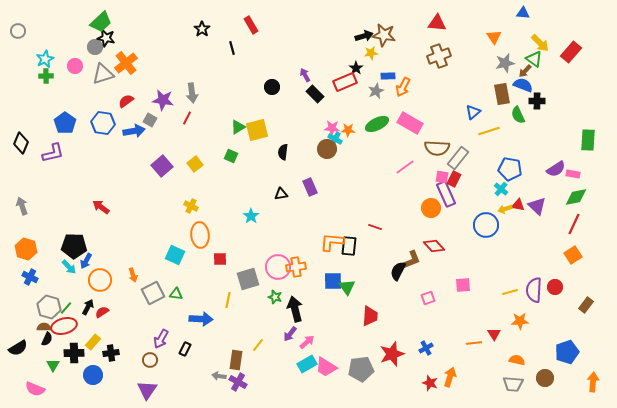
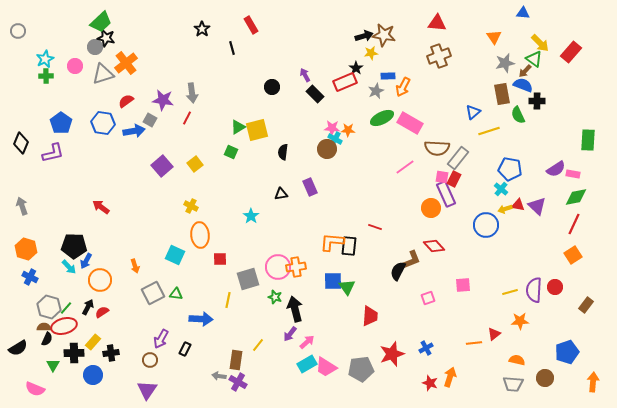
blue pentagon at (65, 123): moved 4 px left
green ellipse at (377, 124): moved 5 px right, 6 px up
green square at (231, 156): moved 4 px up
orange arrow at (133, 275): moved 2 px right, 9 px up
red triangle at (494, 334): rotated 24 degrees clockwise
